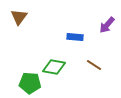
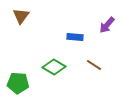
brown triangle: moved 2 px right, 1 px up
green diamond: rotated 20 degrees clockwise
green pentagon: moved 12 px left
